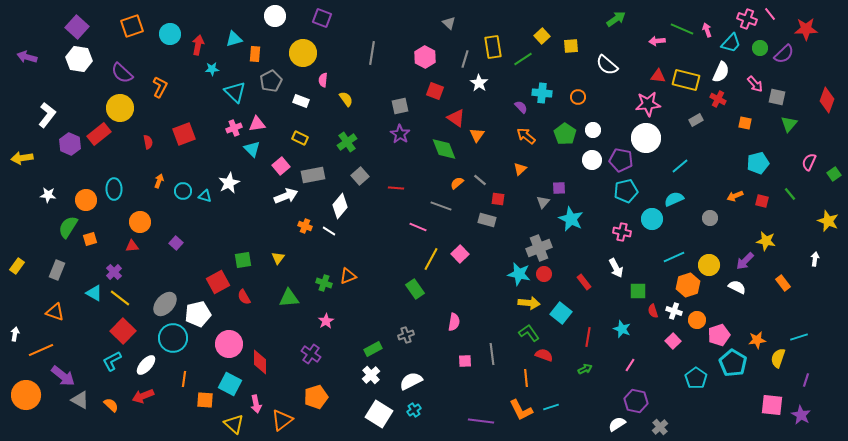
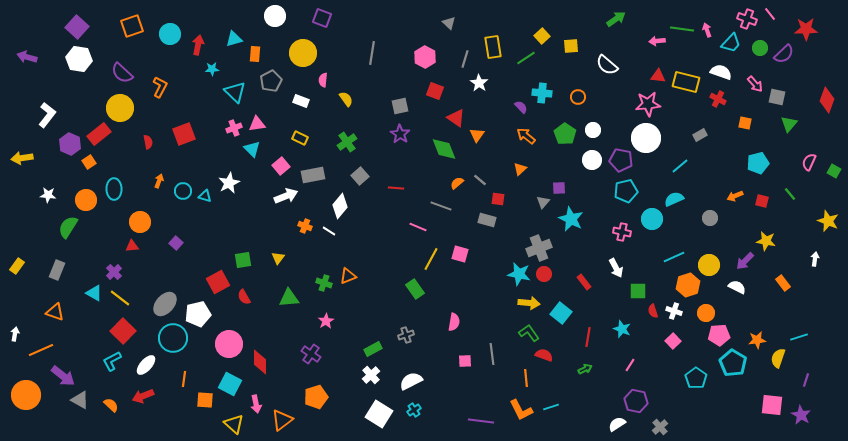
green line at (682, 29): rotated 15 degrees counterclockwise
green line at (523, 59): moved 3 px right, 1 px up
white semicircle at (721, 72): rotated 95 degrees counterclockwise
yellow rectangle at (686, 80): moved 2 px down
gray rectangle at (696, 120): moved 4 px right, 15 px down
green square at (834, 174): moved 3 px up; rotated 24 degrees counterclockwise
orange square at (90, 239): moved 1 px left, 77 px up; rotated 16 degrees counterclockwise
pink square at (460, 254): rotated 30 degrees counterclockwise
orange circle at (697, 320): moved 9 px right, 7 px up
pink pentagon at (719, 335): rotated 15 degrees clockwise
